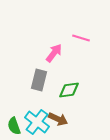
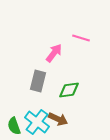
gray rectangle: moved 1 px left, 1 px down
